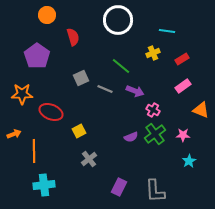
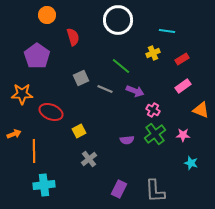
purple semicircle: moved 4 px left, 3 px down; rotated 16 degrees clockwise
cyan star: moved 2 px right, 2 px down; rotated 24 degrees counterclockwise
purple rectangle: moved 2 px down
